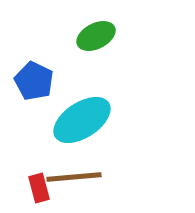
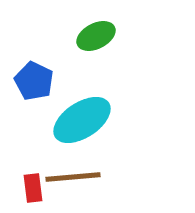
brown line: moved 1 px left
red rectangle: moved 6 px left; rotated 8 degrees clockwise
